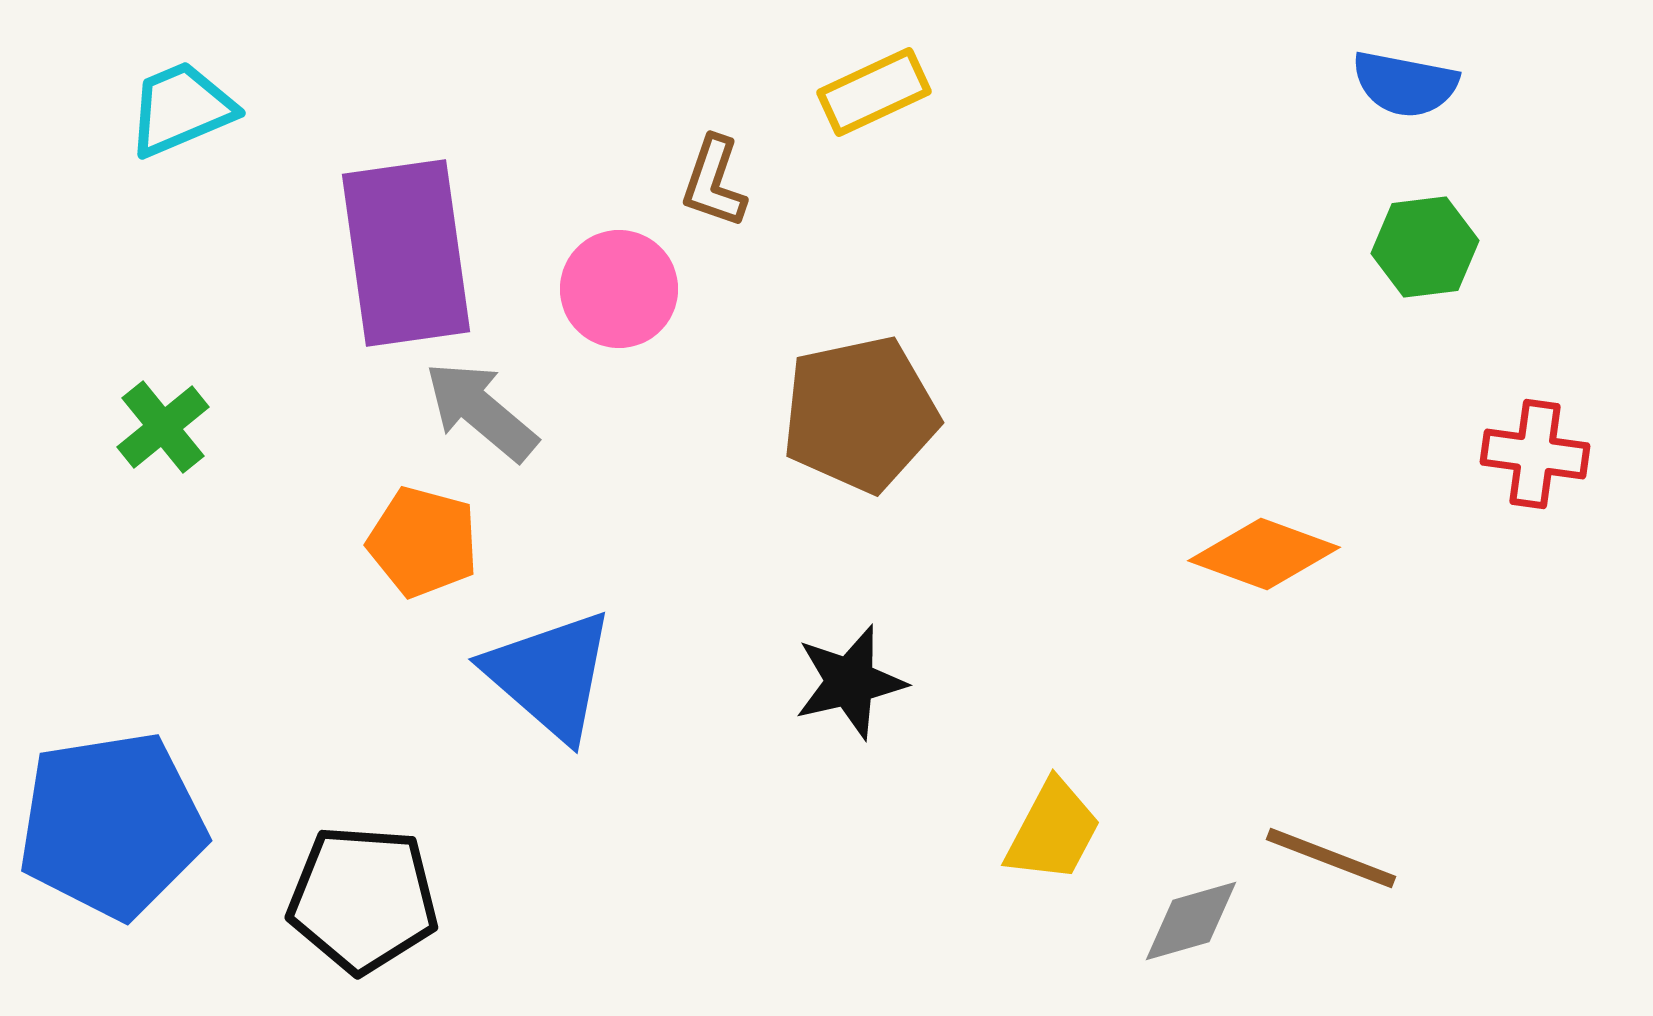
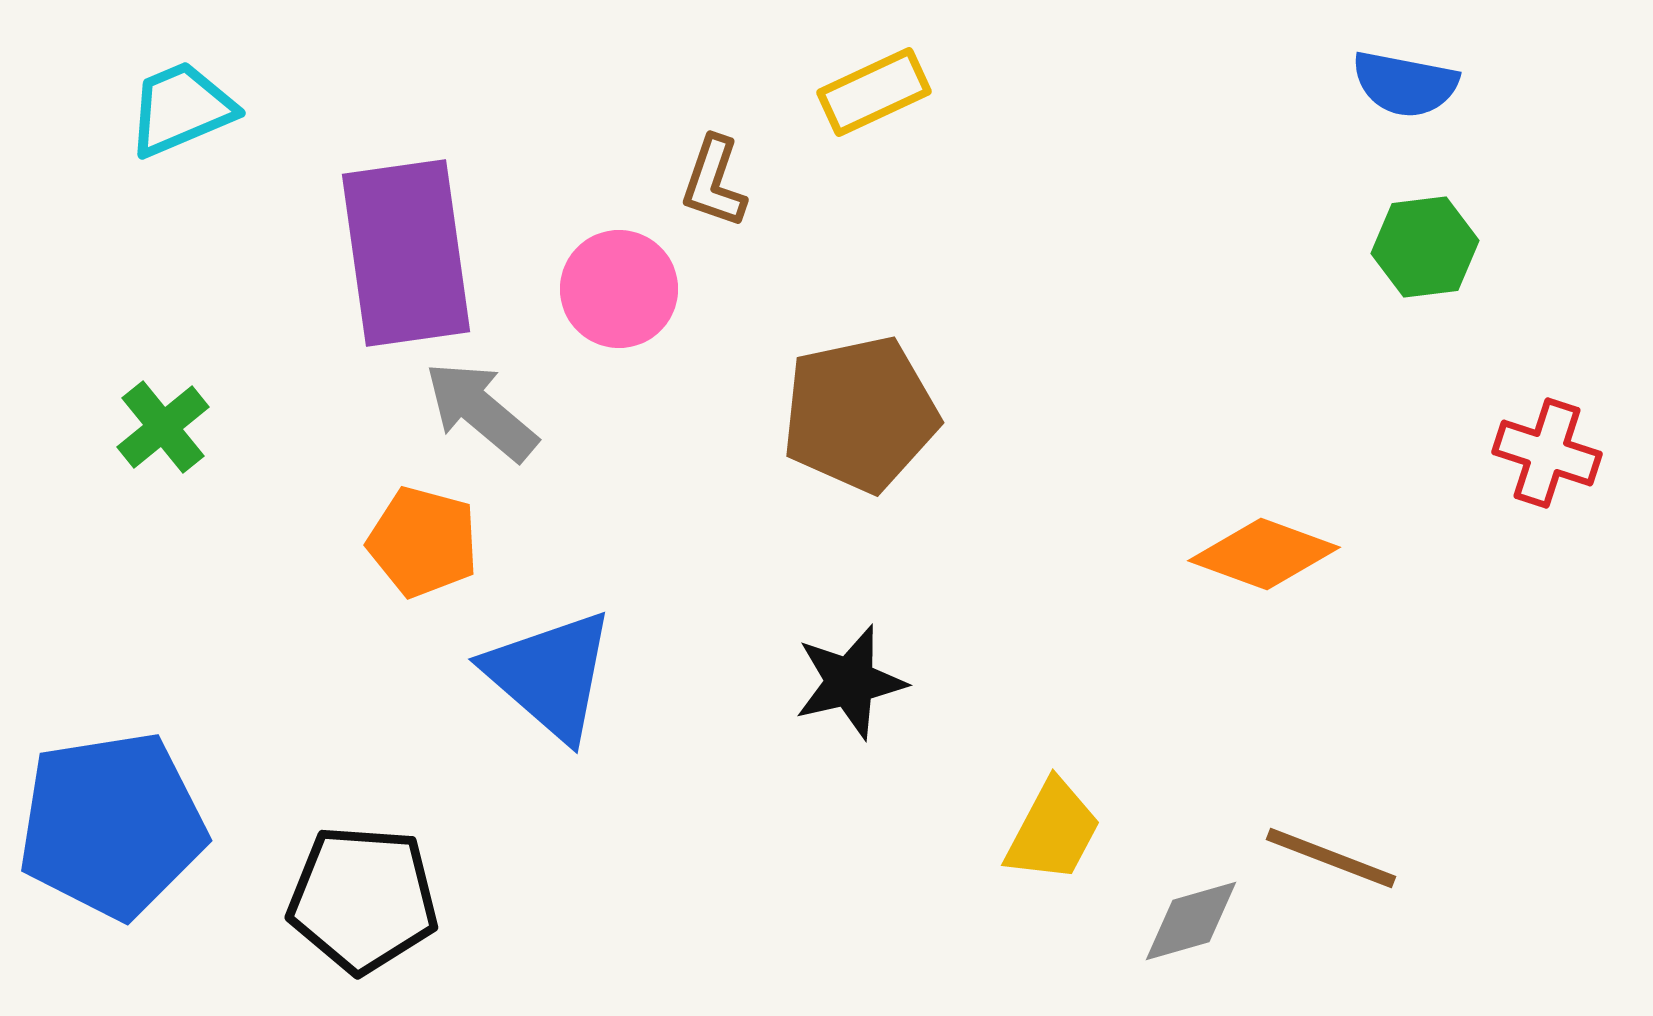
red cross: moved 12 px right, 1 px up; rotated 10 degrees clockwise
